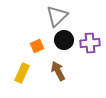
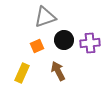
gray triangle: moved 12 px left, 1 px down; rotated 25 degrees clockwise
